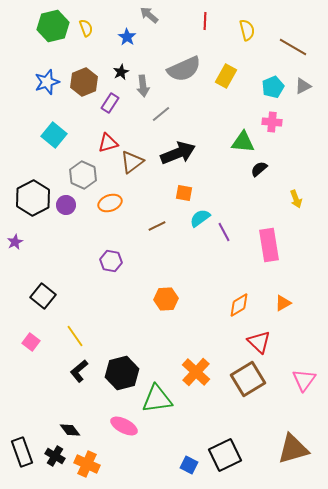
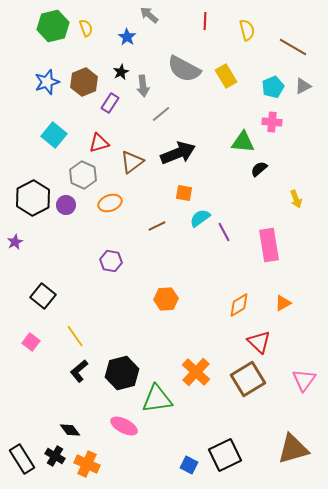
gray semicircle at (184, 69): rotated 52 degrees clockwise
yellow rectangle at (226, 76): rotated 60 degrees counterclockwise
red triangle at (108, 143): moved 9 px left
black rectangle at (22, 452): moved 7 px down; rotated 12 degrees counterclockwise
